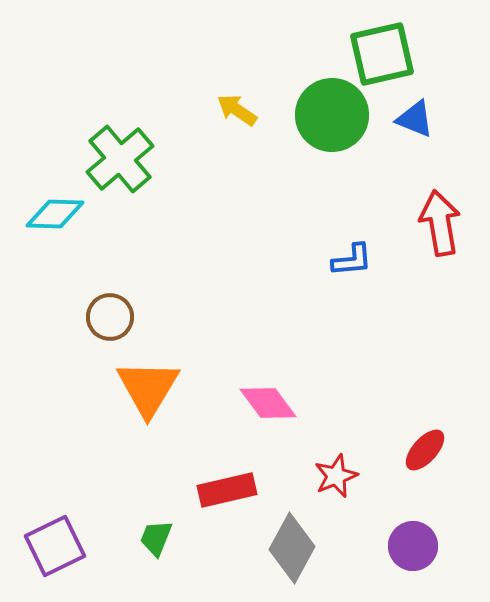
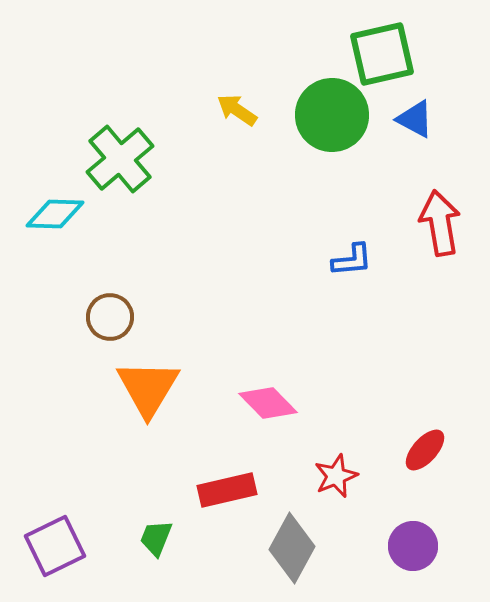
blue triangle: rotated 6 degrees clockwise
pink diamond: rotated 8 degrees counterclockwise
